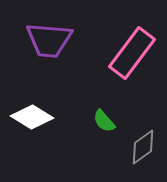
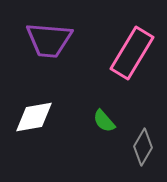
pink rectangle: rotated 6 degrees counterclockwise
white diamond: moved 2 px right; rotated 42 degrees counterclockwise
gray diamond: rotated 24 degrees counterclockwise
